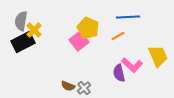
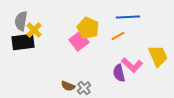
black rectangle: rotated 20 degrees clockwise
